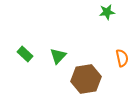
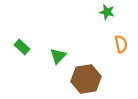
green star: rotated 21 degrees clockwise
green rectangle: moved 3 px left, 7 px up
orange semicircle: moved 1 px left, 14 px up
